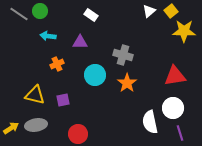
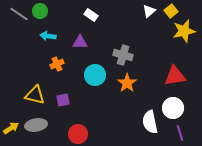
yellow star: rotated 15 degrees counterclockwise
